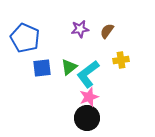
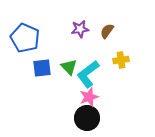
green triangle: rotated 36 degrees counterclockwise
